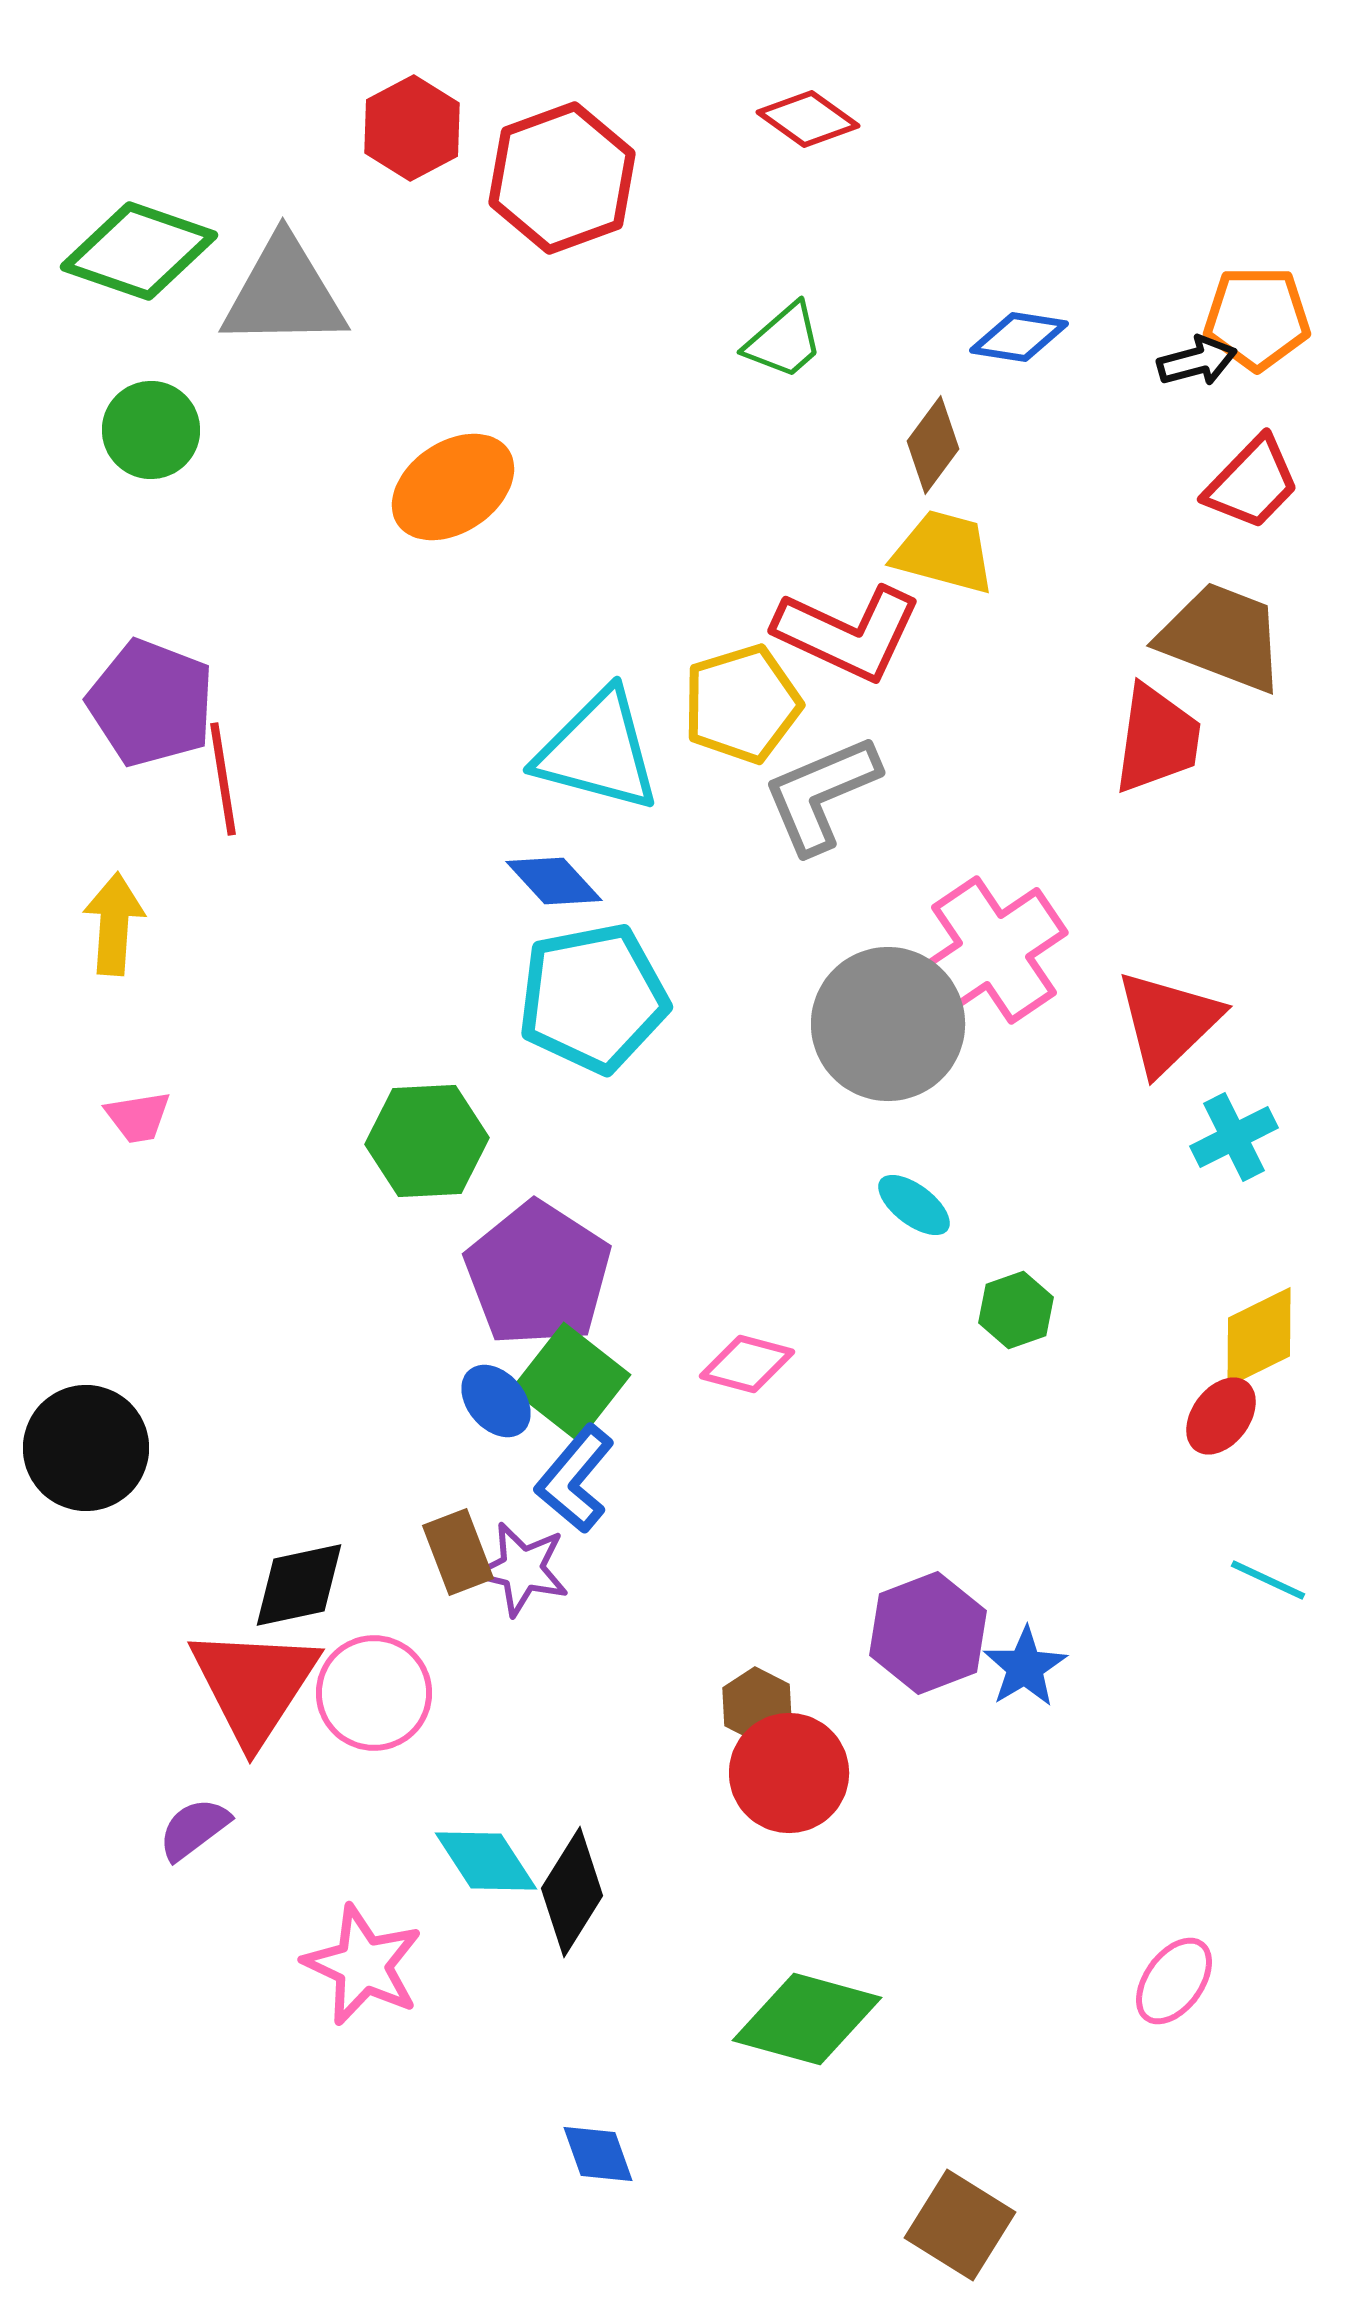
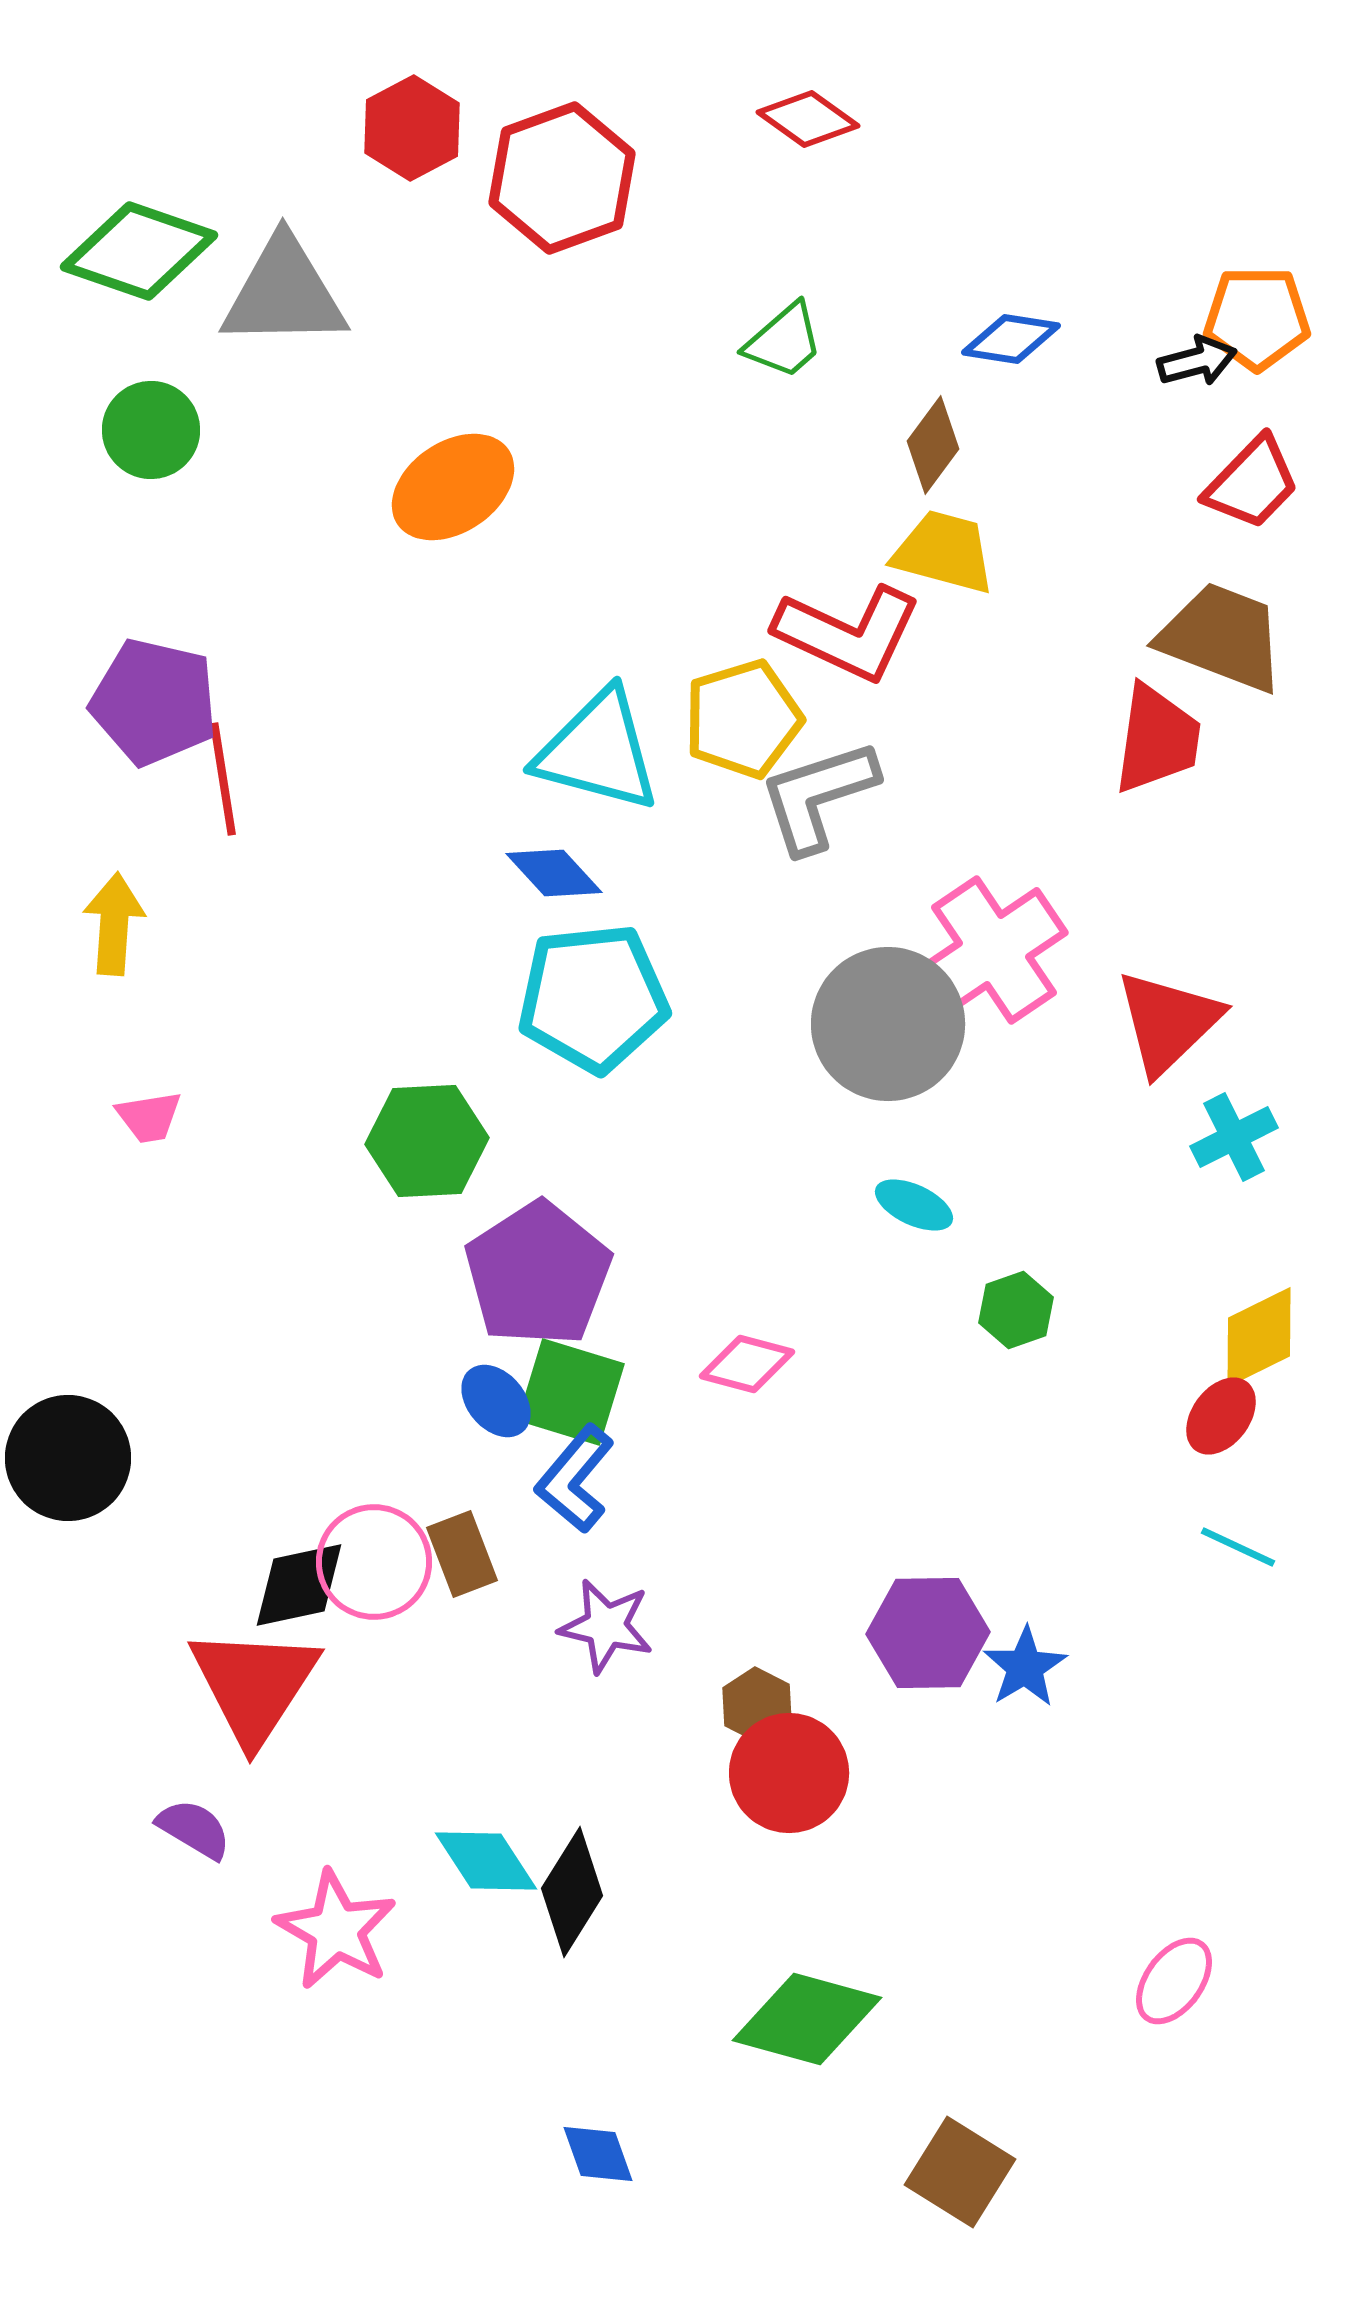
blue diamond at (1019, 337): moved 8 px left, 2 px down
purple pentagon at (151, 703): moved 3 px right, 1 px up; rotated 8 degrees counterclockwise
yellow pentagon at (742, 704): moved 1 px right, 15 px down
gray L-shape at (821, 794): moved 3 px left, 2 px down; rotated 5 degrees clockwise
blue diamond at (554, 881): moved 8 px up
cyan pentagon at (593, 998): rotated 5 degrees clockwise
pink trapezoid at (138, 1117): moved 11 px right
cyan ellipse at (914, 1205): rotated 12 degrees counterclockwise
purple pentagon at (538, 1274): rotated 6 degrees clockwise
green square at (571, 1382): moved 10 px down; rotated 21 degrees counterclockwise
black circle at (86, 1448): moved 18 px left, 10 px down
brown rectangle at (458, 1552): moved 4 px right, 2 px down
purple star at (522, 1569): moved 84 px right, 57 px down
cyan line at (1268, 1580): moved 30 px left, 33 px up
purple hexagon at (928, 1633): rotated 20 degrees clockwise
pink circle at (374, 1693): moved 131 px up
purple semicircle at (194, 1829): rotated 68 degrees clockwise
pink star at (363, 1965): moved 27 px left, 35 px up; rotated 5 degrees clockwise
brown square at (960, 2225): moved 53 px up
